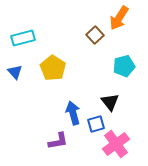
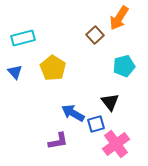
blue arrow: rotated 45 degrees counterclockwise
